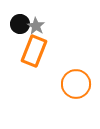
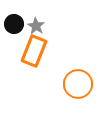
black circle: moved 6 px left
orange circle: moved 2 px right
